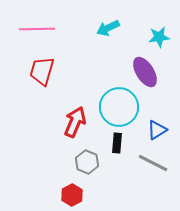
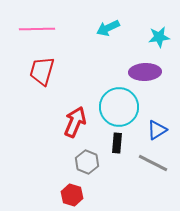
purple ellipse: rotated 60 degrees counterclockwise
red hexagon: rotated 15 degrees counterclockwise
